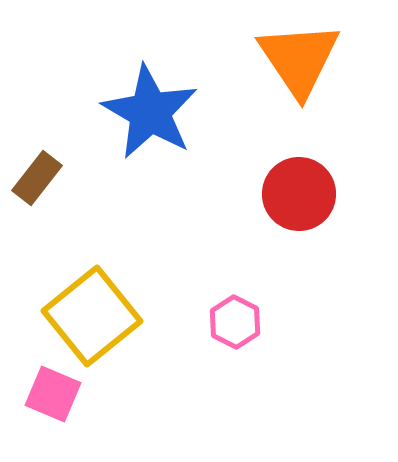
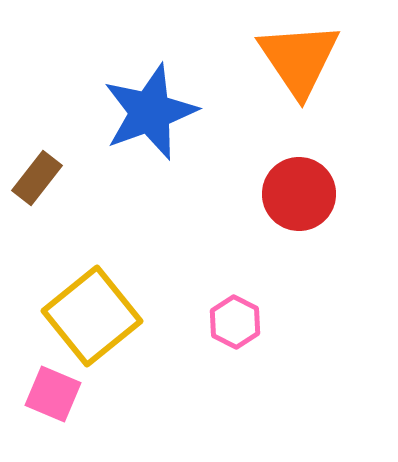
blue star: rotated 22 degrees clockwise
